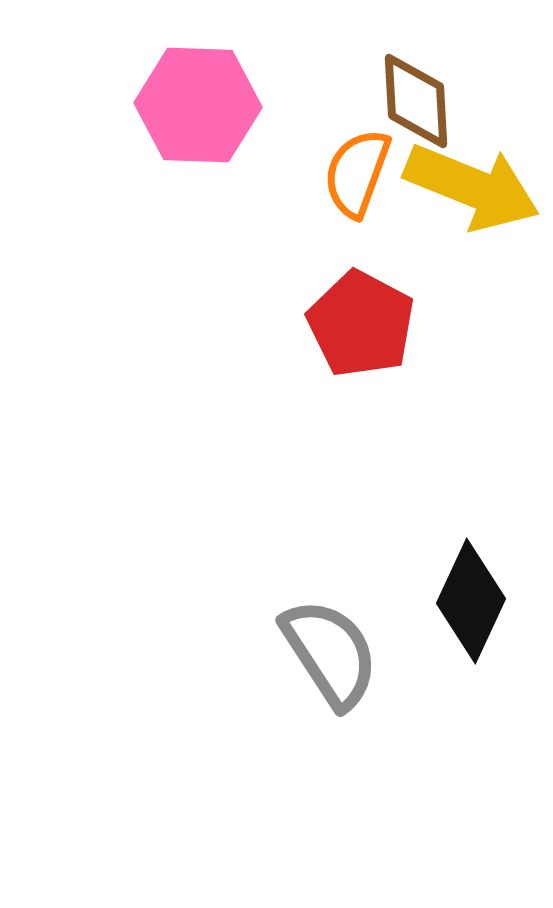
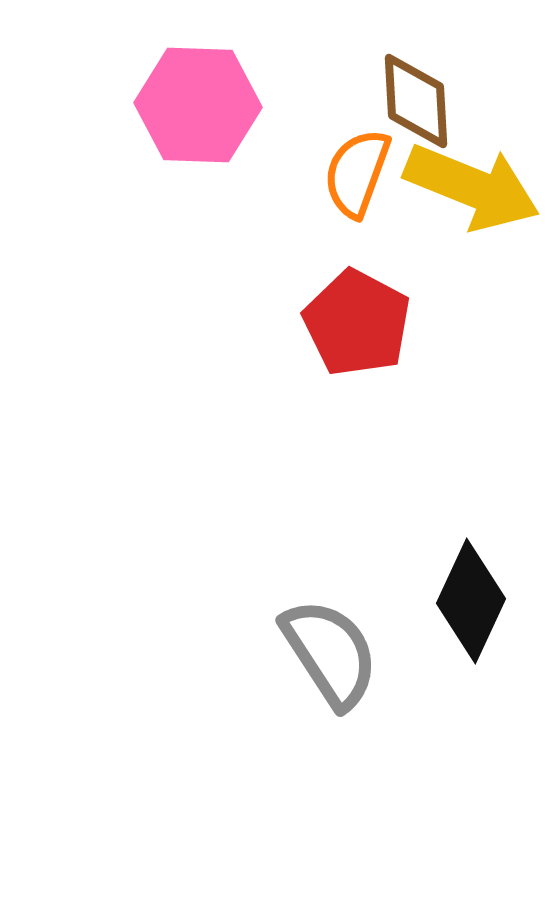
red pentagon: moved 4 px left, 1 px up
